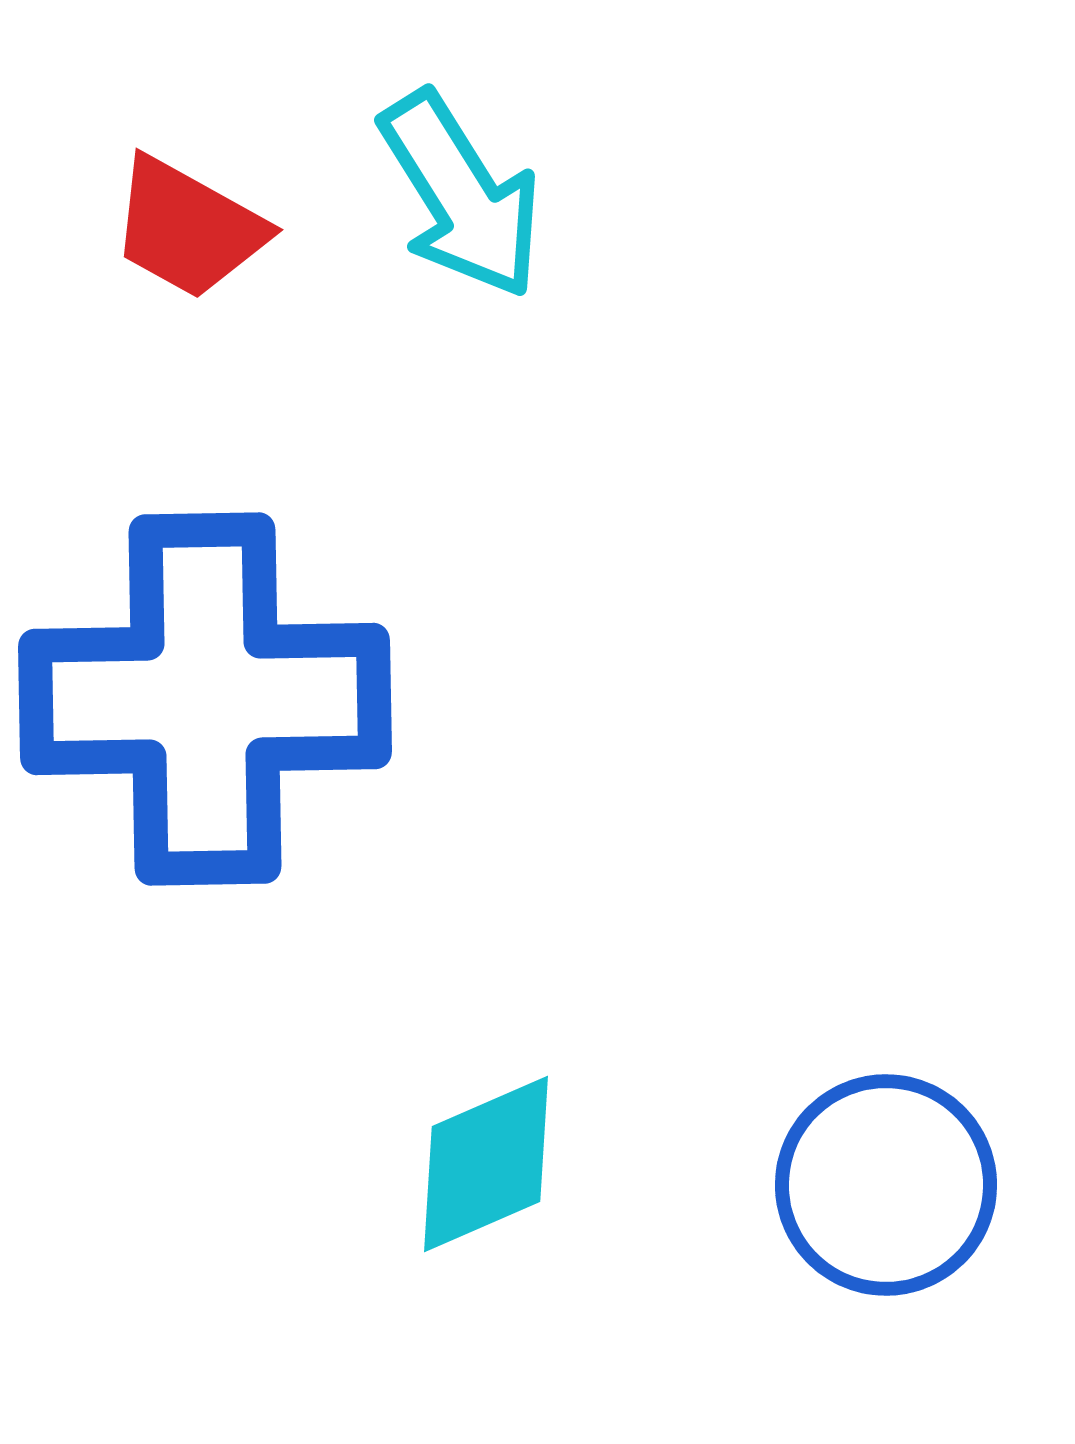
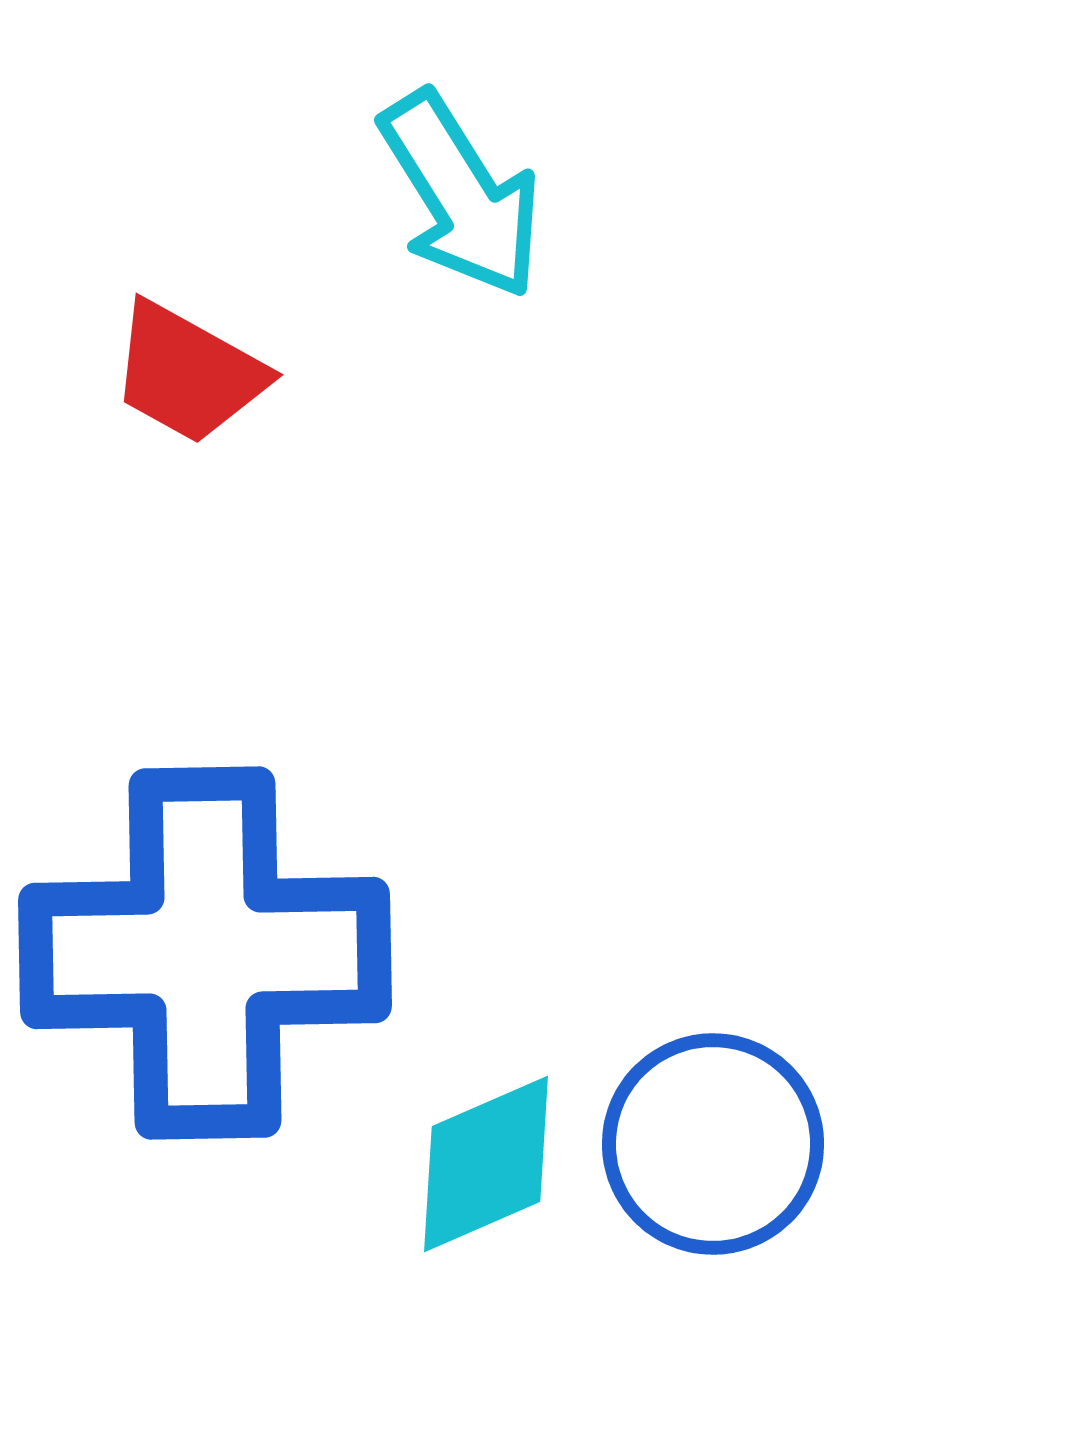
red trapezoid: moved 145 px down
blue cross: moved 254 px down
blue circle: moved 173 px left, 41 px up
